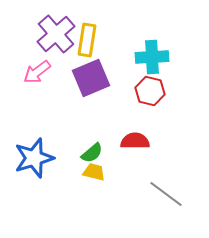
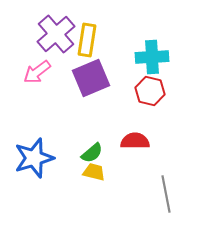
gray line: rotated 42 degrees clockwise
